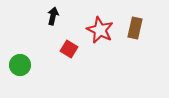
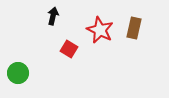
brown rectangle: moved 1 px left
green circle: moved 2 px left, 8 px down
